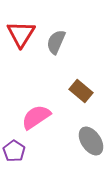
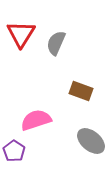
gray semicircle: moved 1 px down
brown rectangle: rotated 20 degrees counterclockwise
pink semicircle: moved 3 px down; rotated 16 degrees clockwise
gray ellipse: rotated 16 degrees counterclockwise
